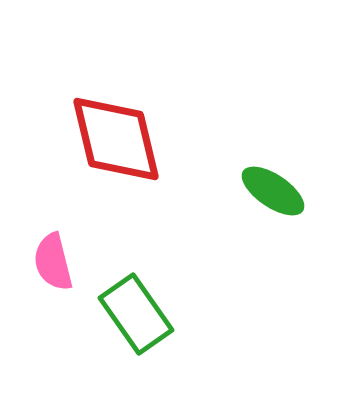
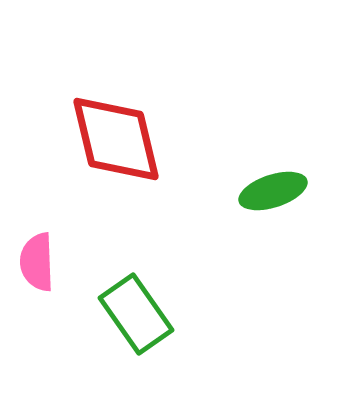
green ellipse: rotated 52 degrees counterclockwise
pink semicircle: moved 16 px left; rotated 12 degrees clockwise
